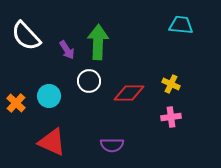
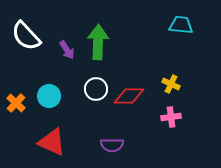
white circle: moved 7 px right, 8 px down
red diamond: moved 3 px down
